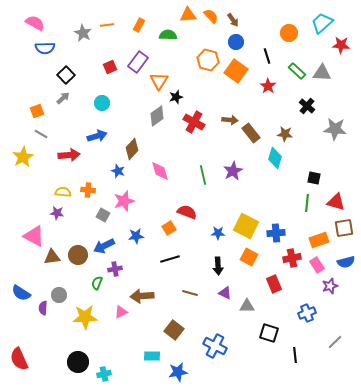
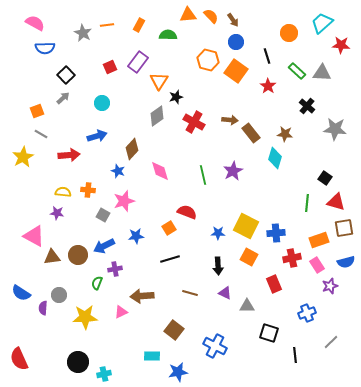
black square at (314, 178): moved 11 px right; rotated 24 degrees clockwise
gray line at (335, 342): moved 4 px left
